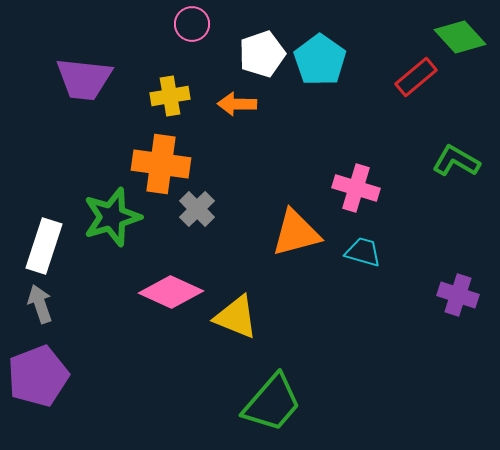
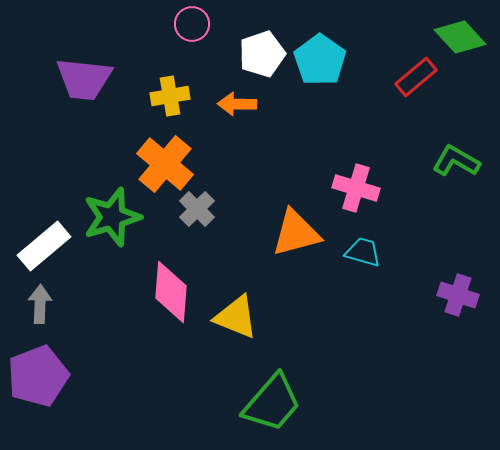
orange cross: moved 4 px right; rotated 32 degrees clockwise
white rectangle: rotated 32 degrees clockwise
pink diamond: rotated 70 degrees clockwise
gray arrow: rotated 21 degrees clockwise
